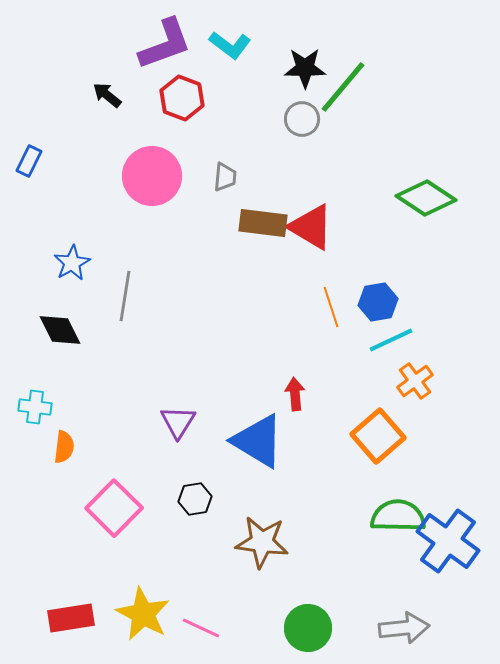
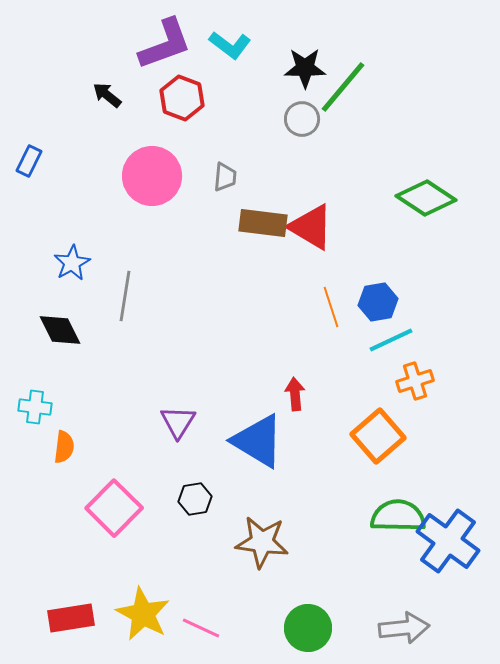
orange cross: rotated 18 degrees clockwise
